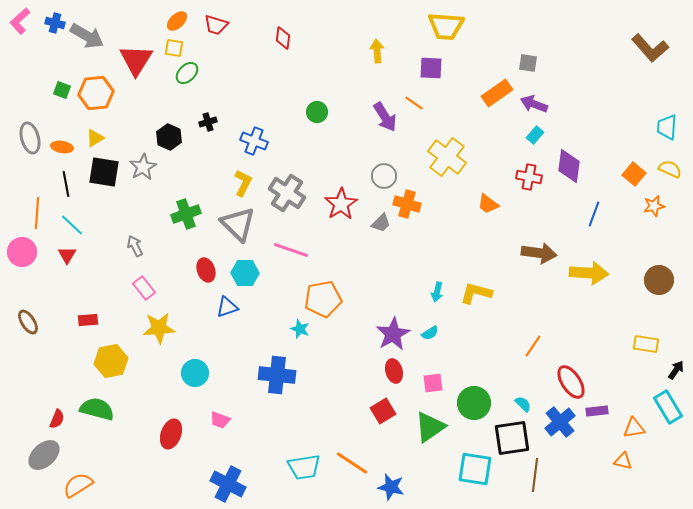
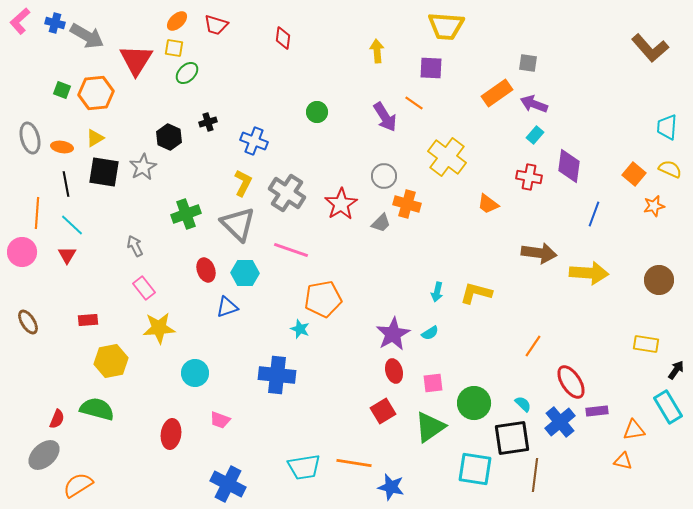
orange triangle at (634, 428): moved 2 px down
red ellipse at (171, 434): rotated 12 degrees counterclockwise
orange line at (352, 463): moved 2 px right; rotated 24 degrees counterclockwise
